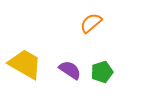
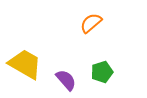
purple semicircle: moved 4 px left, 10 px down; rotated 15 degrees clockwise
